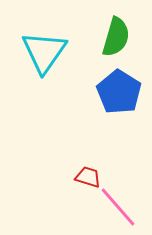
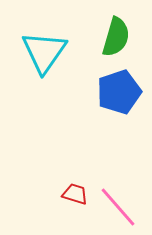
blue pentagon: rotated 21 degrees clockwise
red trapezoid: moved 13 px left, 17 px down
